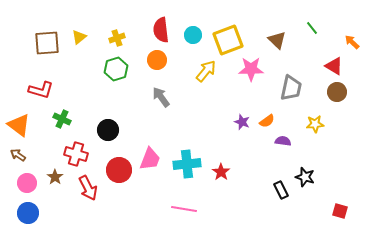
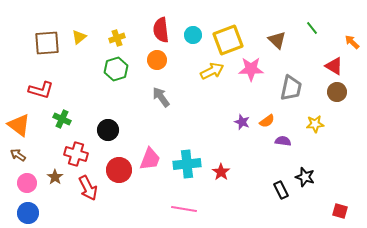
yellow arrow: moved 6 px right; rotated 25 degrees clockwise
